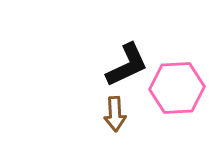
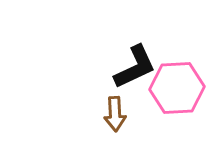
black L-shape: moved 8 px right, 2 px down
